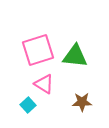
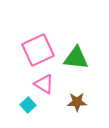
pink square: rotated 8 degrees counterclockwise
green triangle: moved 1 px right, 2 px down
brown star: moved 5 px left
